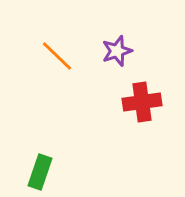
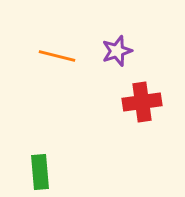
orange line: rotated 30 degrees counterclockwise
green rectangle: rotated 24 degrees counterclockwise
